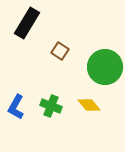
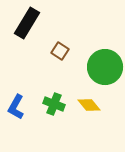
green cross: moved 3 px right, 2 px up
